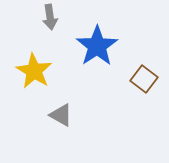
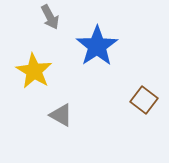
gray arrow: rotated 20 degrees counterclockwise
brown square: moved 21 px down
